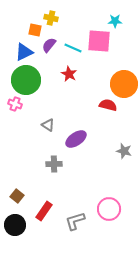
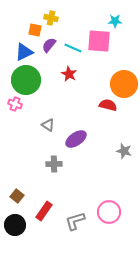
pink circle: moved 3 px down
